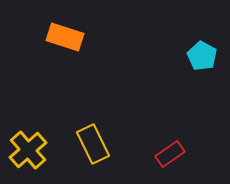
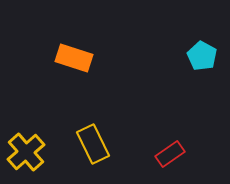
orange rectangle: moved 9 px right, 21 px down
yellow cross: moved 2 px left, 2 px down
